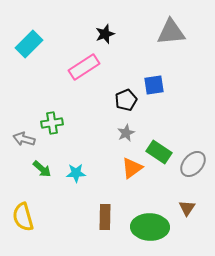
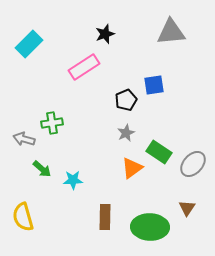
cyan star: moved 3 px left, 7 px down
